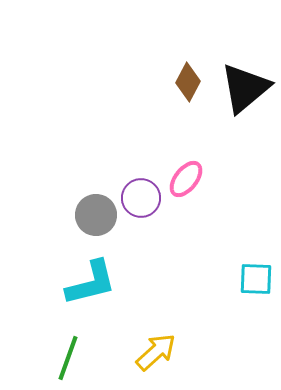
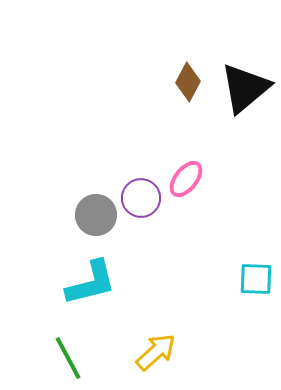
green line: rotated 48 degrees counterclockwise
